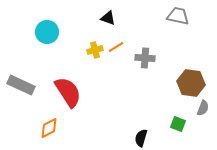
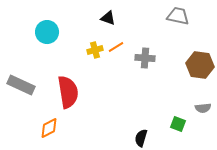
brown hexagon: moved 9 px right, 18 px up
red semicircle: rotated 24 degrees clockwise
gray semicircle: rotated 63 degrees clockwise
